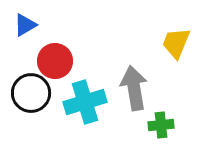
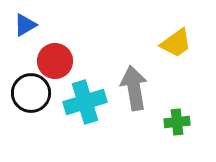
yellow trapezoid: rotated 148 degrees counterclockwise
green cross: moved 16 px right, 3 px up
